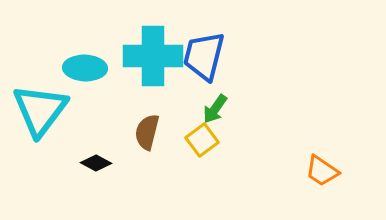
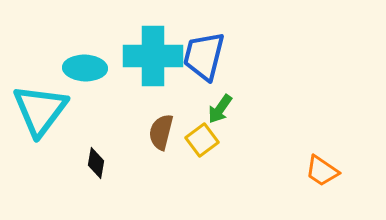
green arrow: moved 5 px right
brown semicircle: moved 14 px right
black diamond: rotated 72 degrees clockwise
